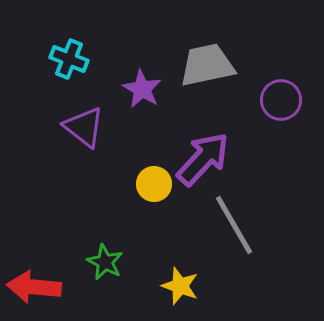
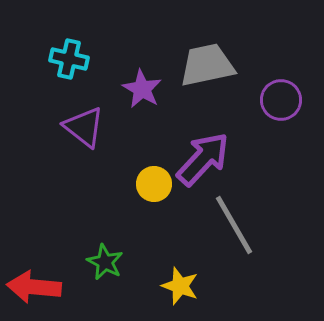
cyan cross: rotated 9 degrees counterclockwise
